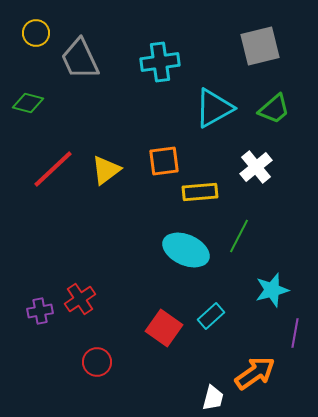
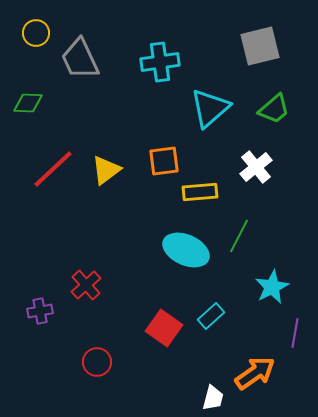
green diamond: rotated 12 degrees counterclockwise
cyan triangle: moved 4 px left; rotated 12 degrees counterclockwise
cyan star: moved 3 px up; rotated 12 degrees counterclockwise
red cross: moved 6 px right, 14 px up; rotated 8 degrees counterclockwise
